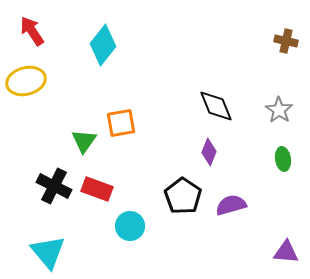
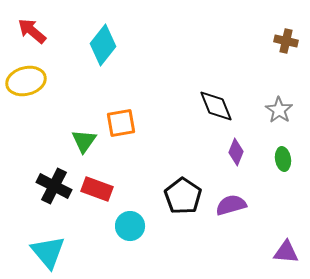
red arrow: rotated 16 degrees counterclockwise
purple diamond: moved 27 px right
